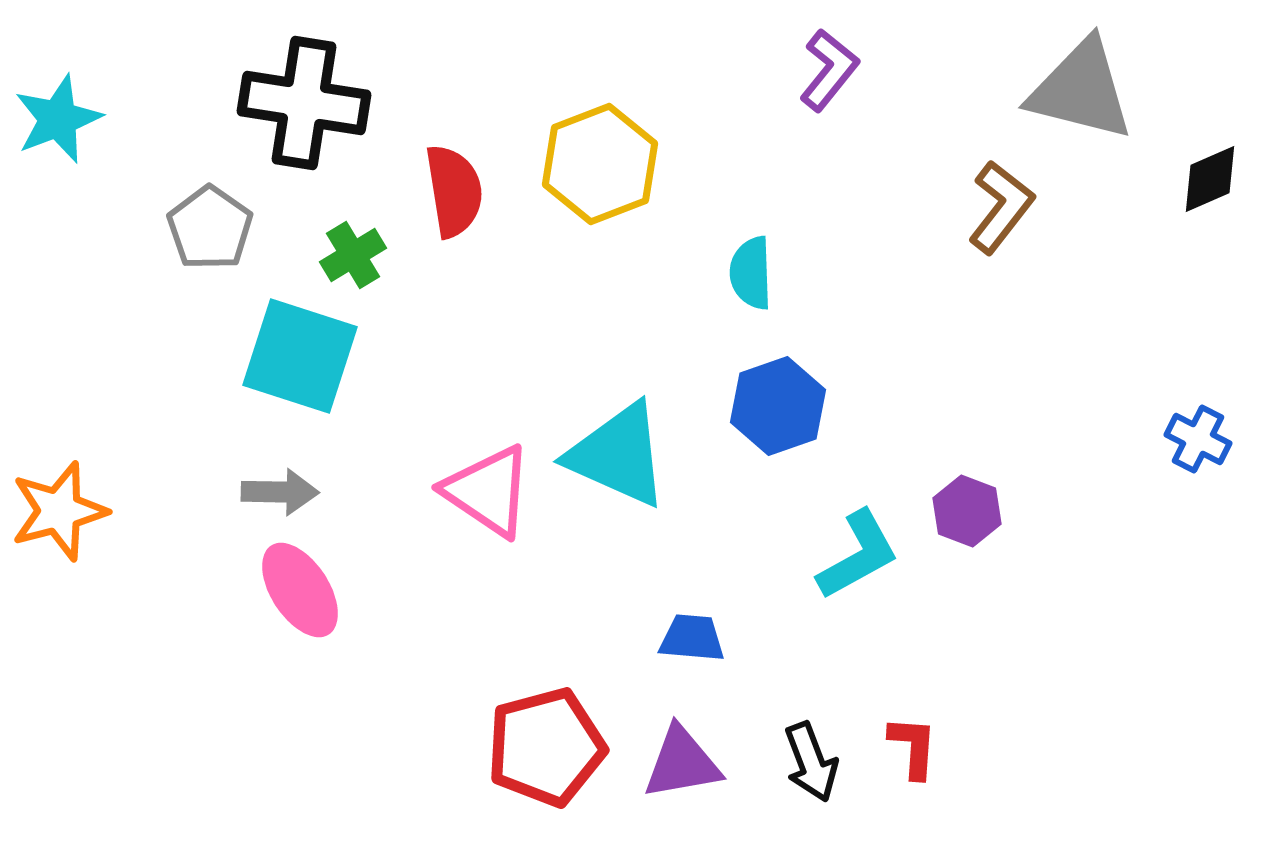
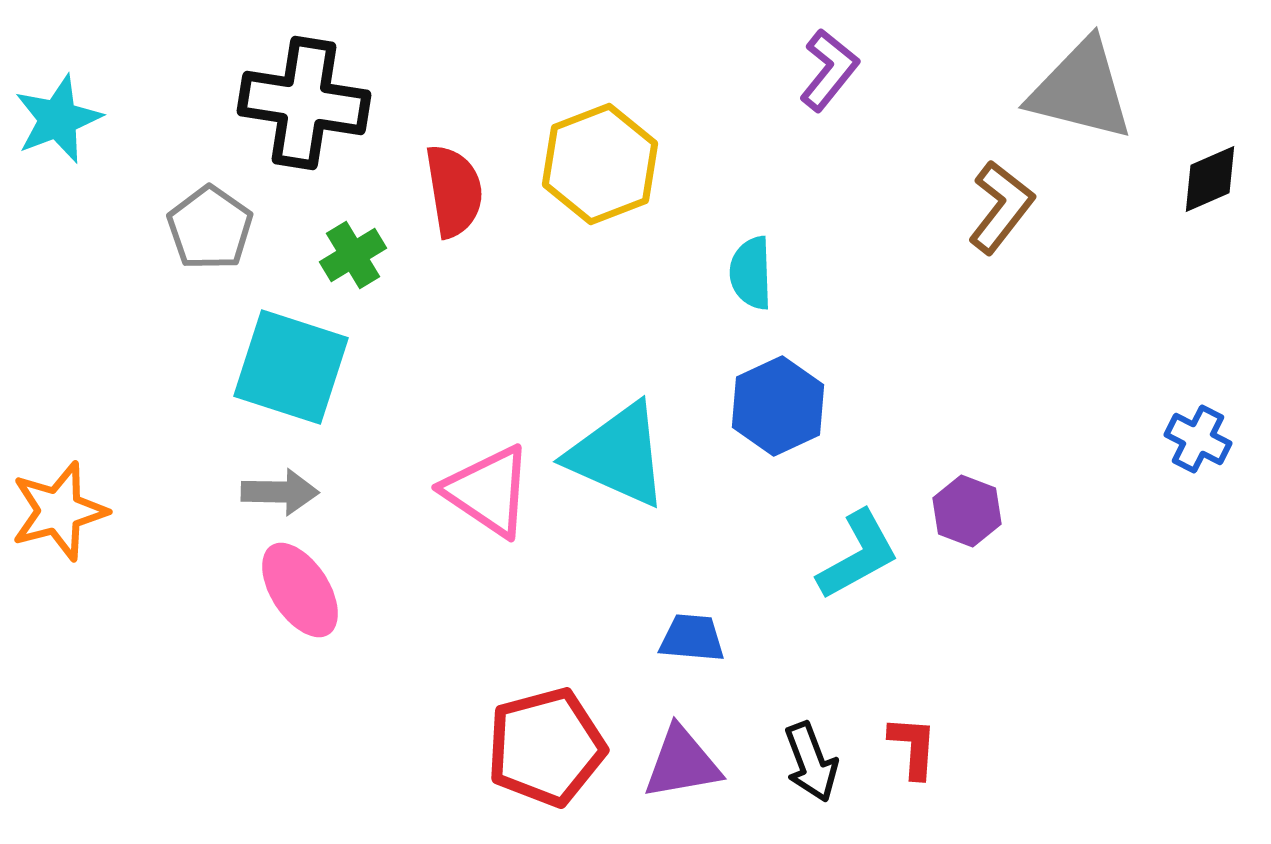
cyan square: moved 9 px left, 11 px down
blue hexagon: rotated 6 degrees counterclockwise
